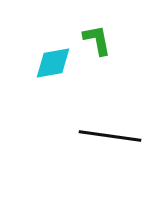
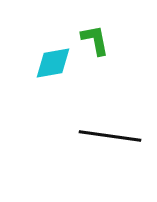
green L-shape: moved 2 px left
